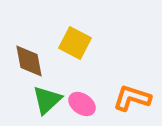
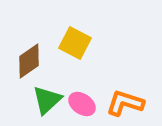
brown diamond: rotated 66 degrees clockwise
orange L-shape: moved 7 px left, 5 px down
